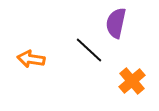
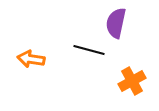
black line: rotated 28 degrees counterclockwise
orange cross: rotated 12 degrees clockwise
